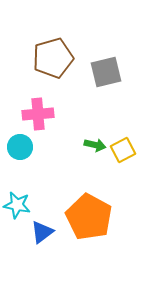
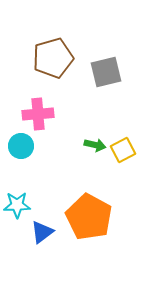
cyan circle: moved 1 px right, 1 px up
cyan star: rotated 12 degrees counterclockwise
